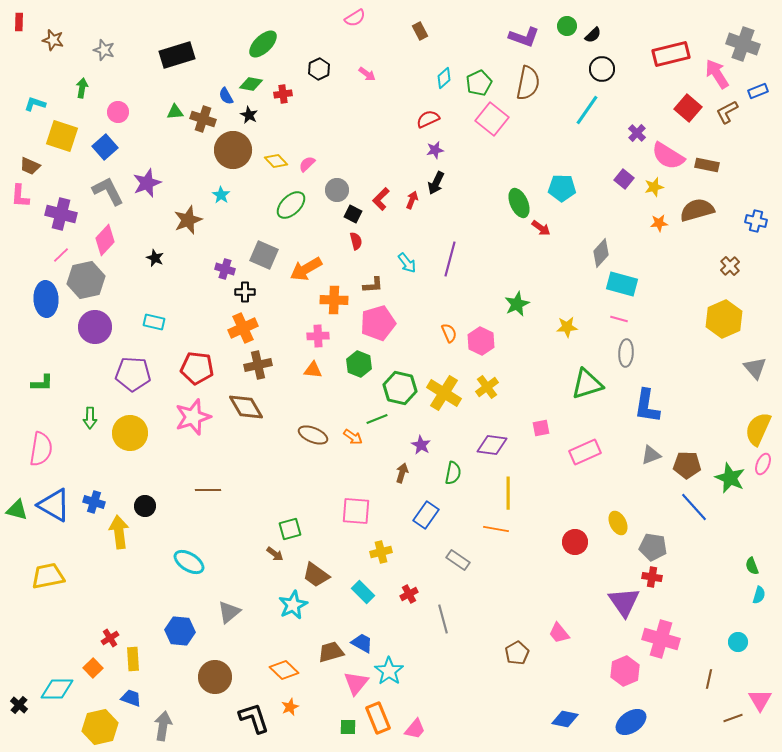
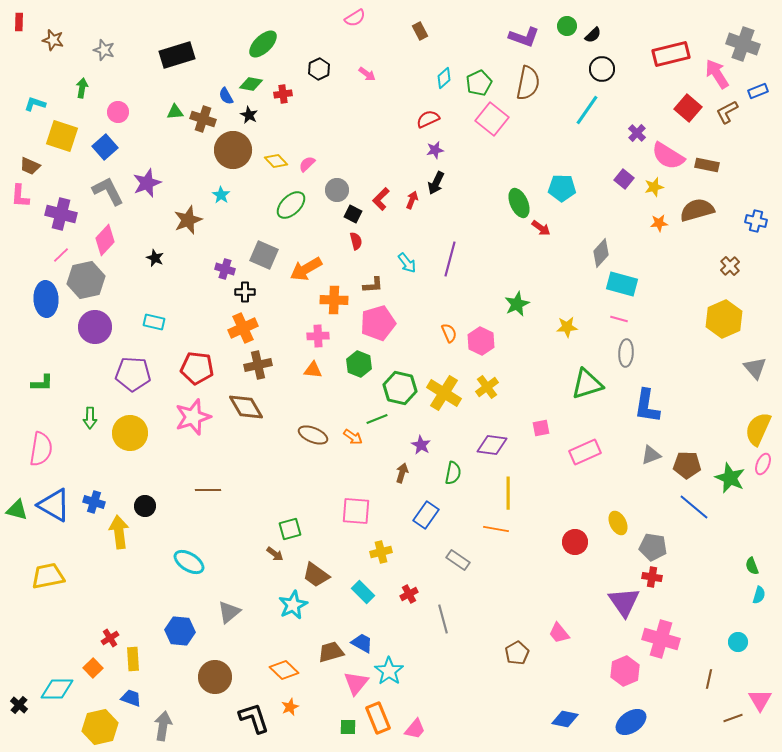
blue line at (694, 507): rotated 8 degrees counterclockwise
